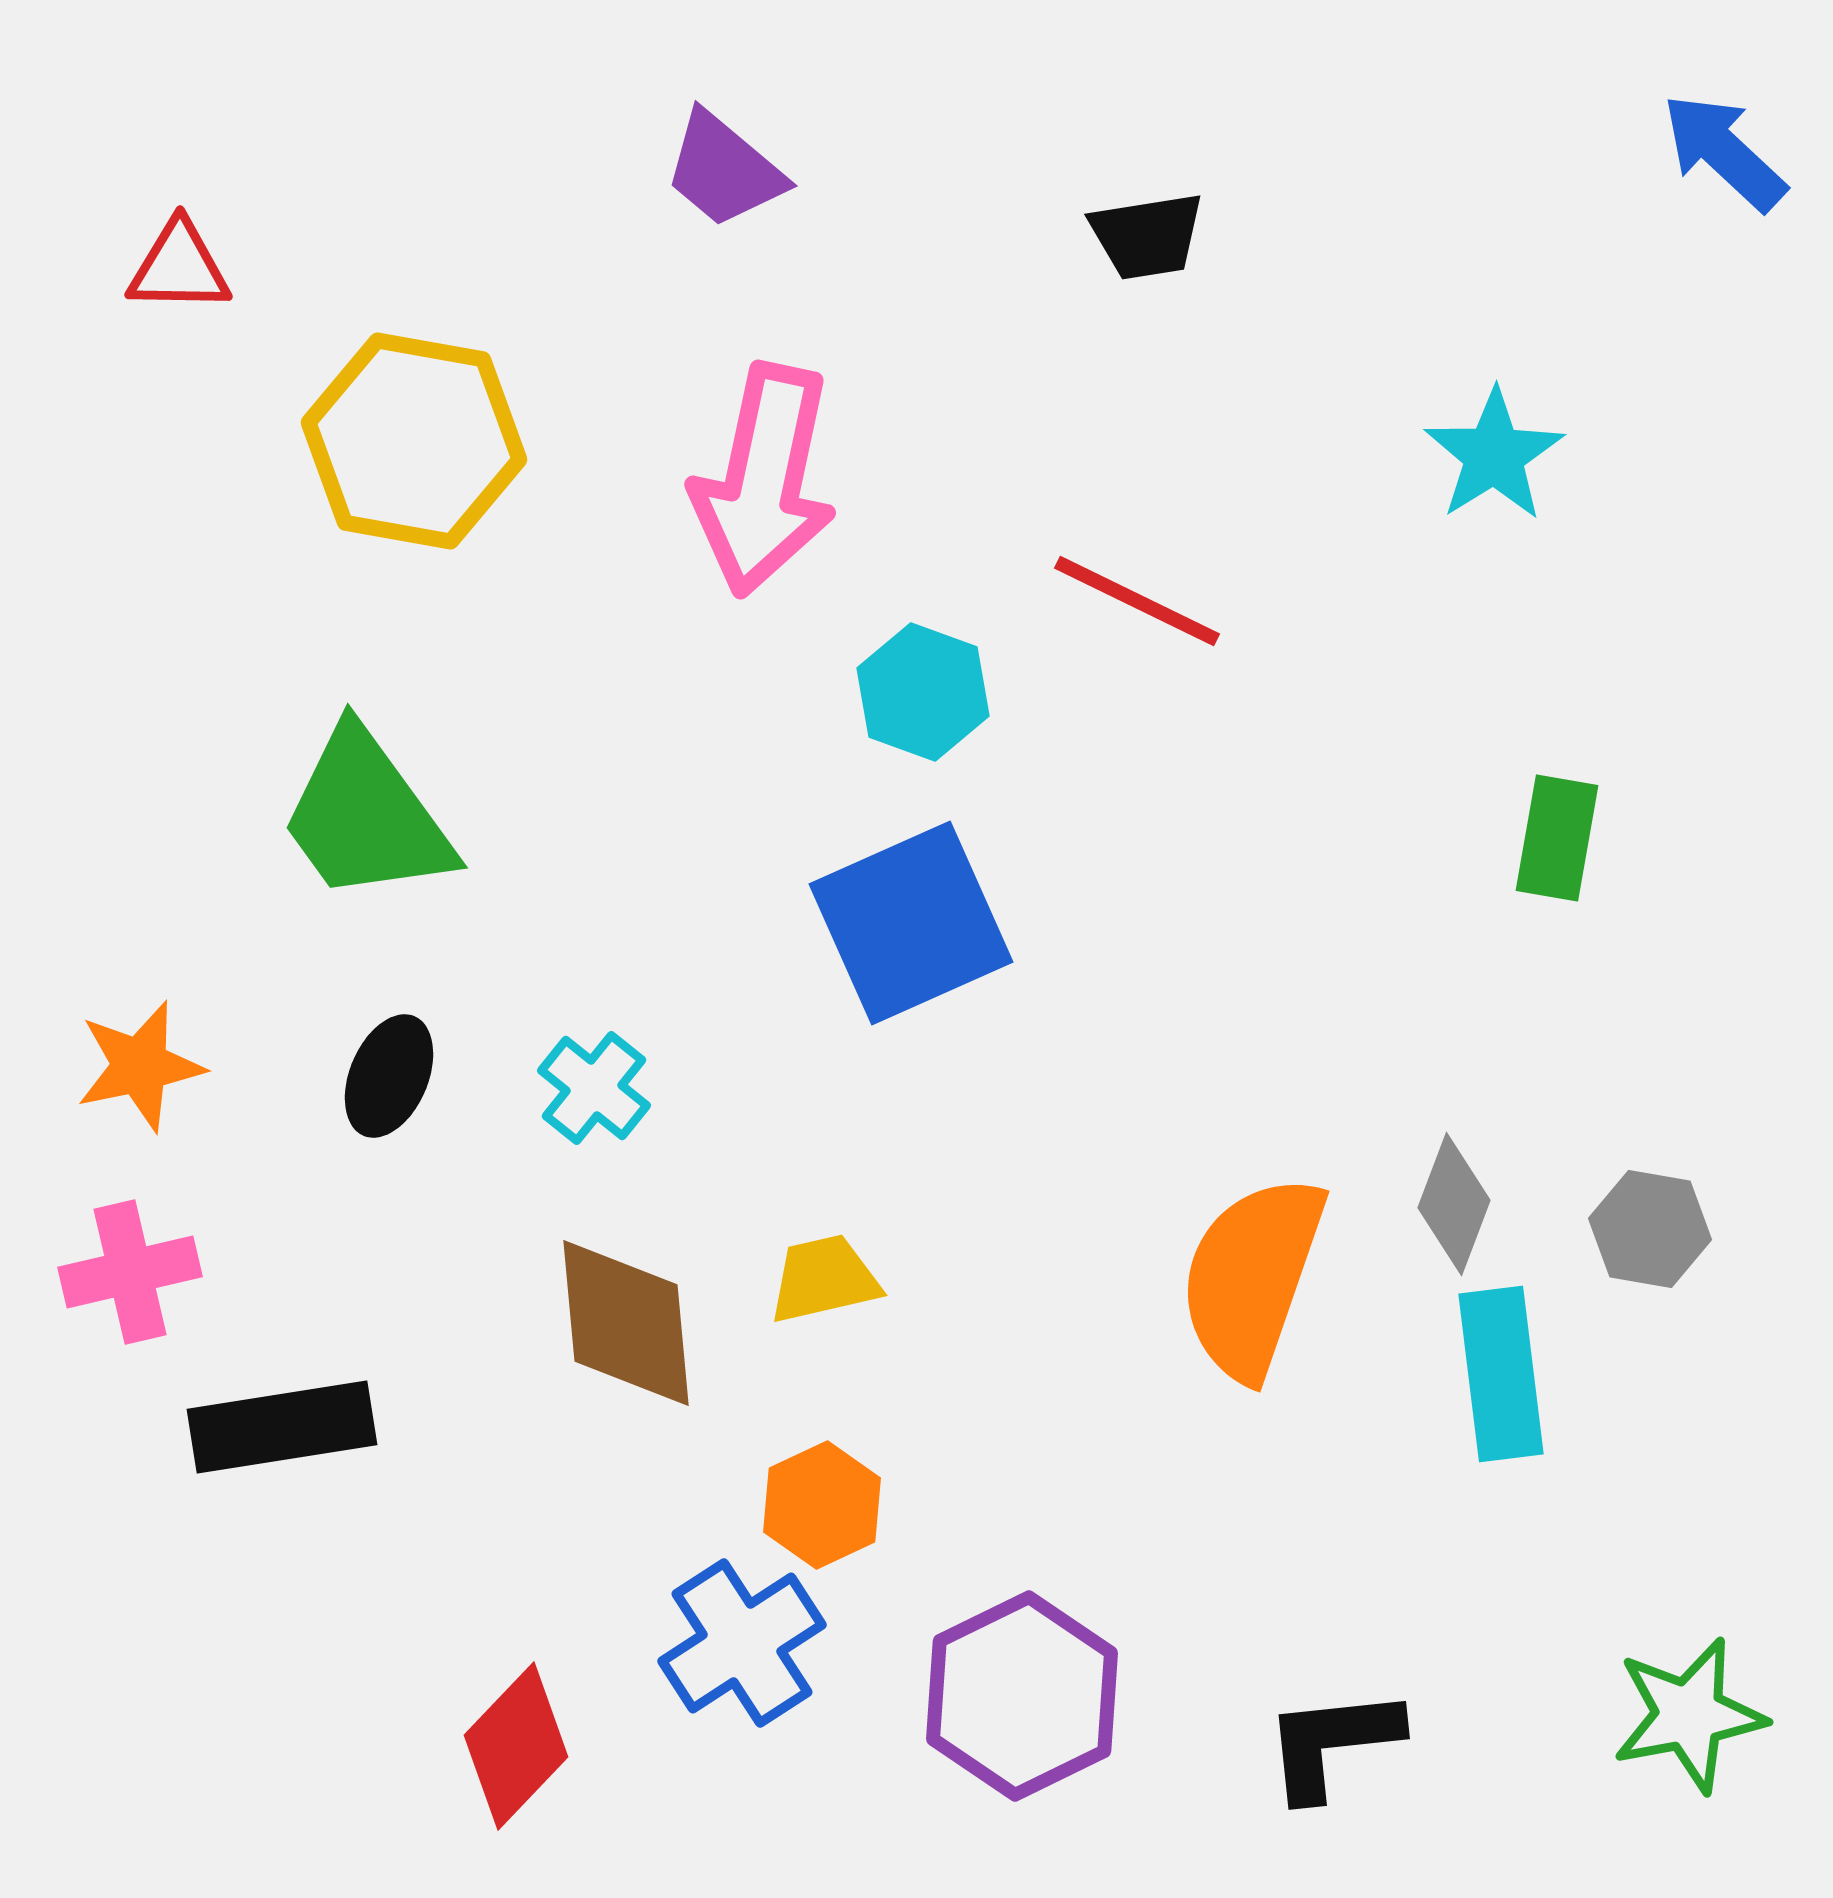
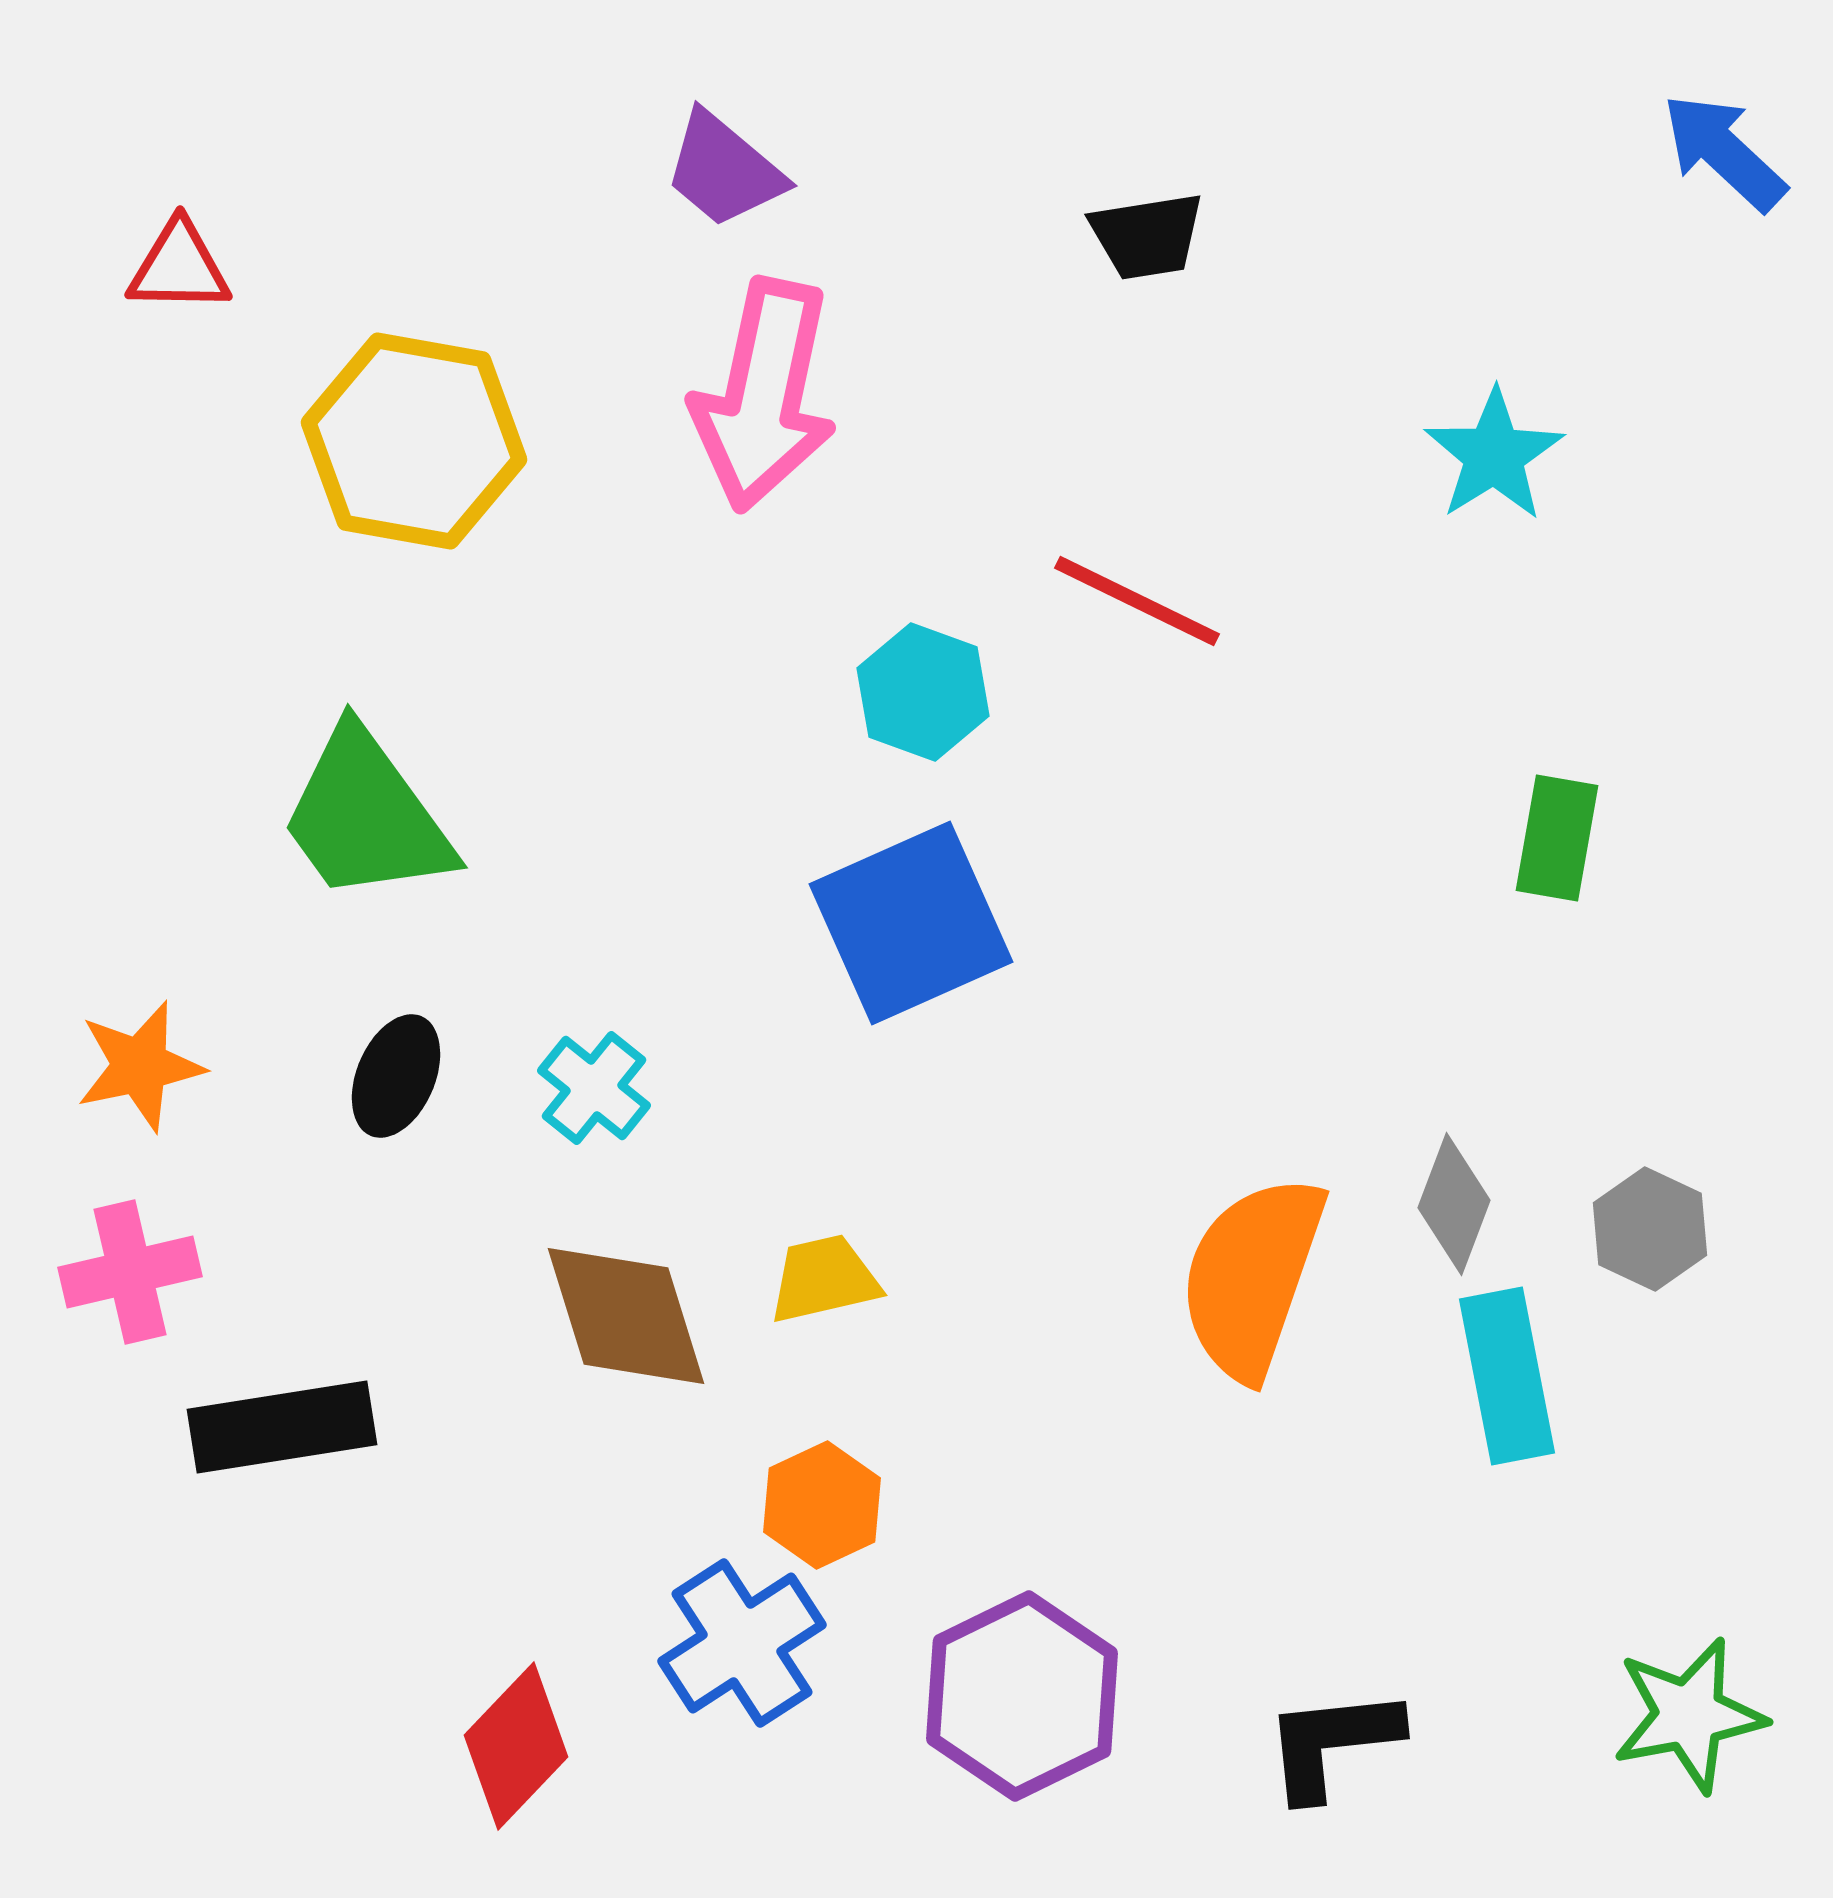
pink arrow: moved 85 px up
black ellipse: moved 7 px right
gray hexagon: rotated 15 degrees clockwise
brown diamond: moved 7 px up; rotated 12 degrees counterclockwise
cyan rectangle: moved 6 px right, 2 px down; rotated 4 degrees counterclockwise
